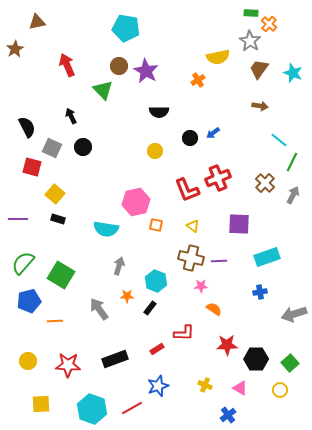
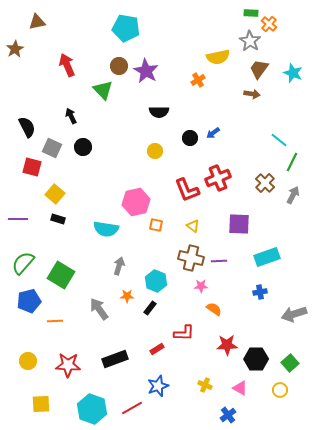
brown arrow at (260, 106): moved 8 px left, 12 px up
